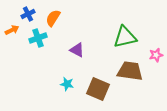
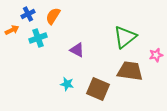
orange semicircle: moved 2 px up
green triangle: rotated 25 degrees counterclockwise
